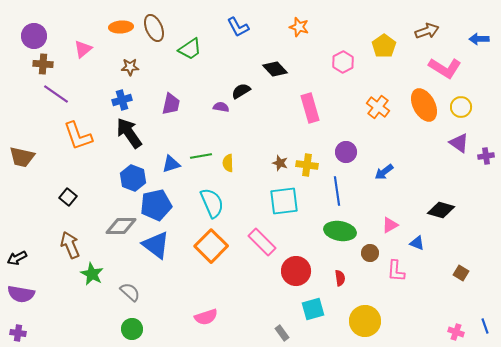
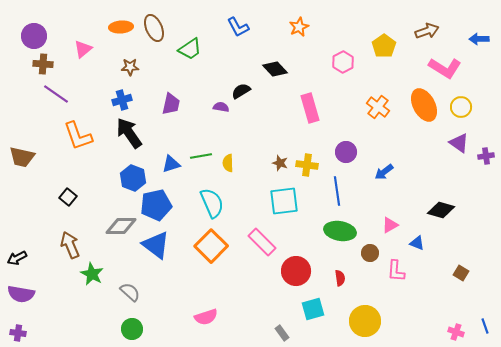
orange star at (299, 27): rotated 30 degrees clockwise
